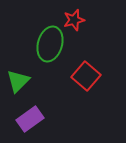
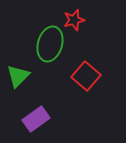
green triangle: moved 5 px up
purple rectangle: moved 6 px right
